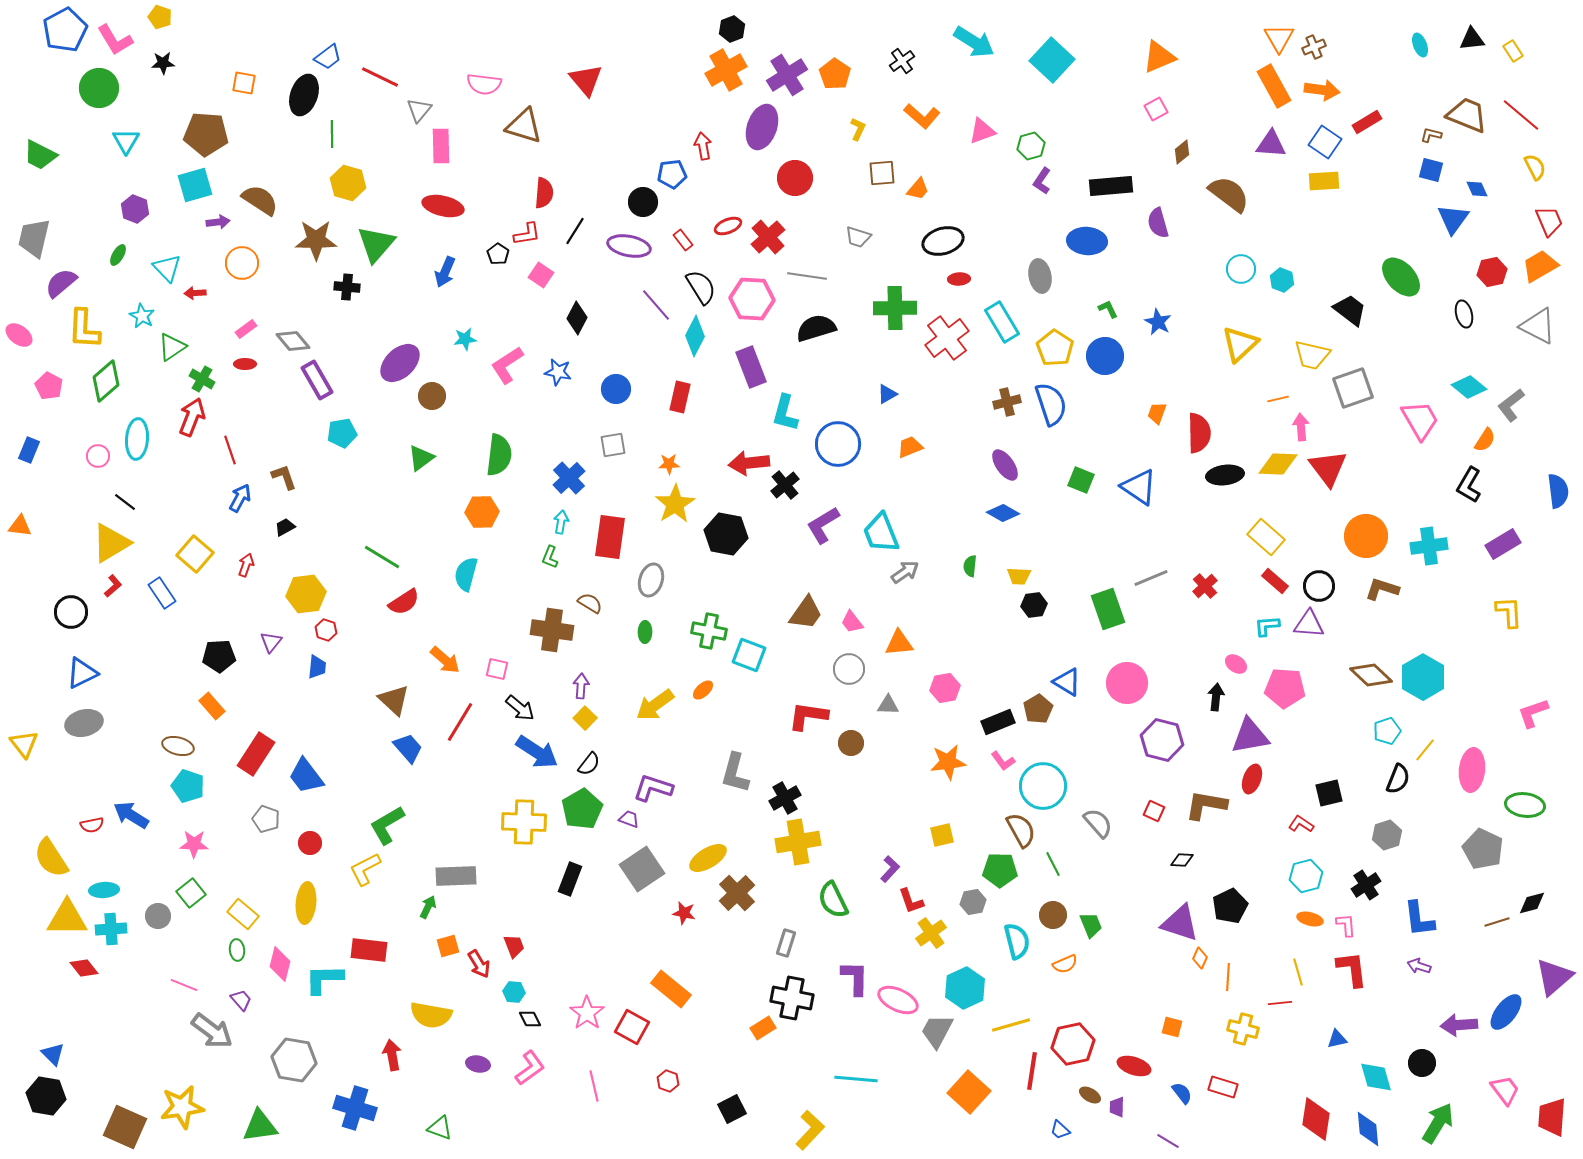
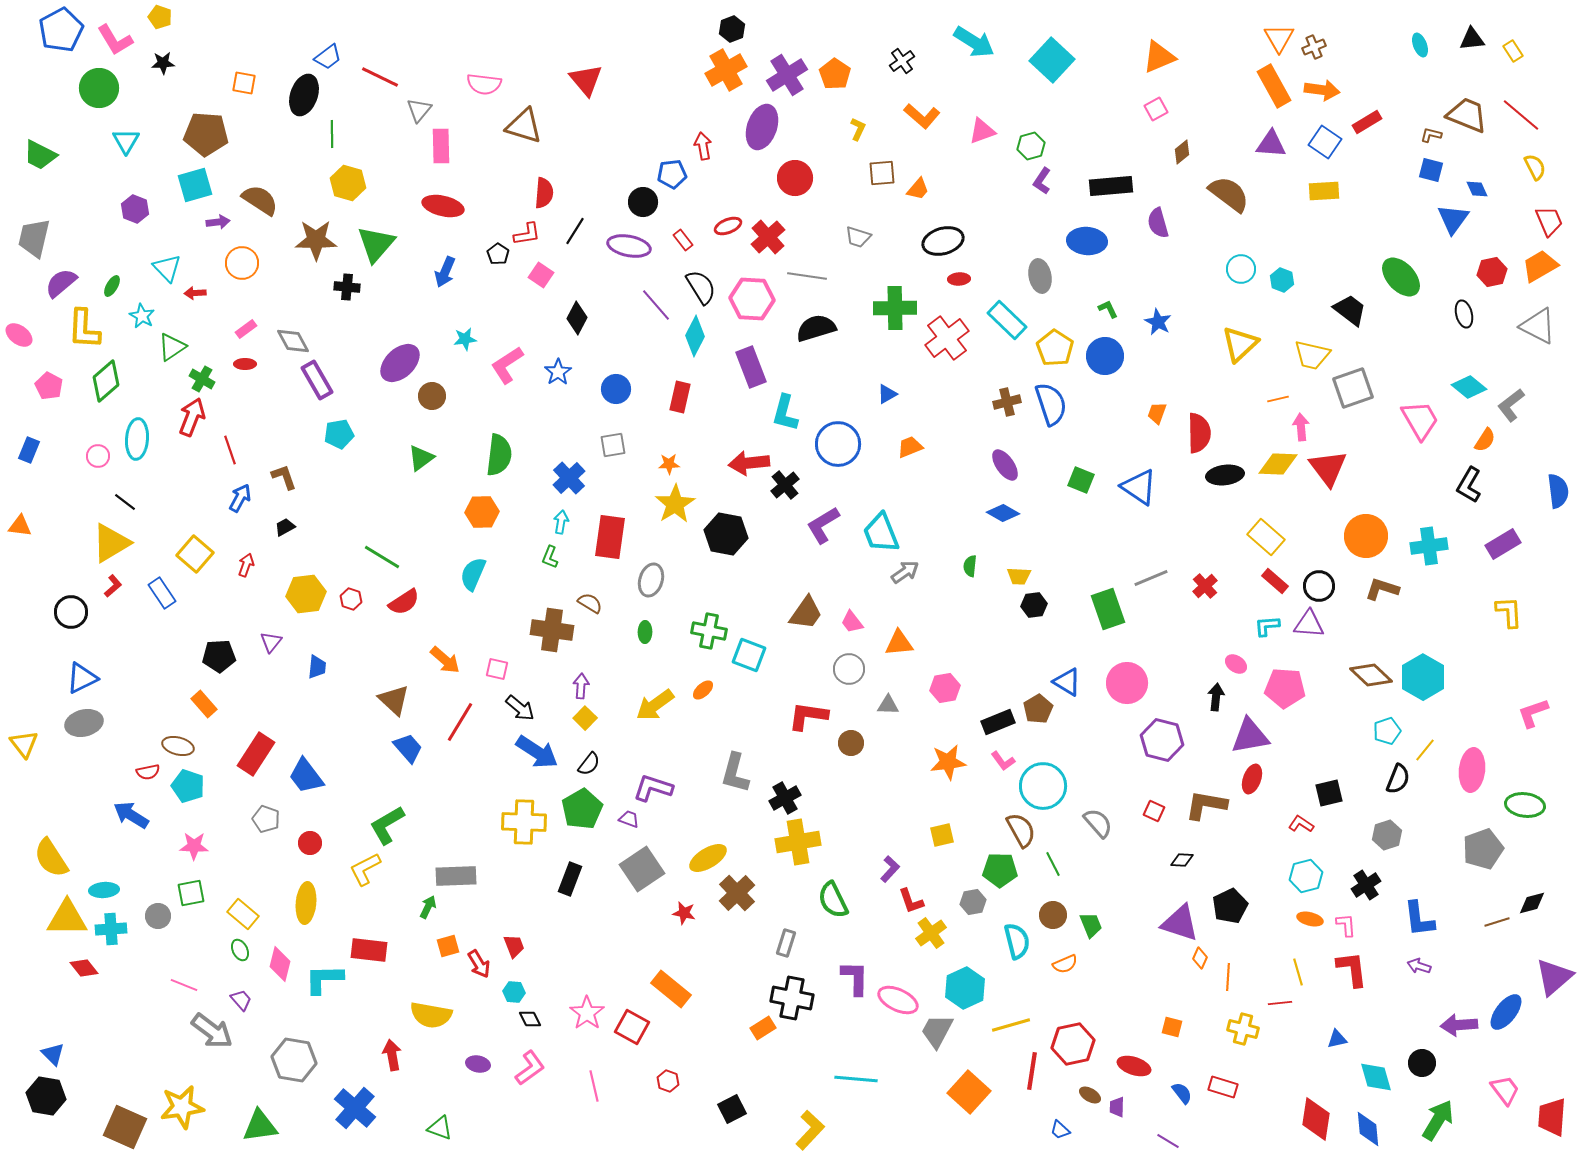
blue pentagon at (65, 30): moved 4 px left
yellow rectangle at (1324, 181): moved 10 px down
green ellipse at (118, 255): moved 6 px left, 31 px down
cyan rectangle at (1002, 322): moved 5 px right, 2 px up; rotated 15 degrees counterclockwise
gray diamond at (293, 341): rotated 12 degrees clockwise
blue star at (558, 372): rotated 28 degrees clockwise
cyan pentagon at (342, 433): moved 3 px left, 1 px down
cyan semicircle at (466, 574): moved 7 px right; rotated 8 degrees clockwise
red hexagon at (326, 630): moved 25 px right, 31 px up
blue triangle at (82, 673): moved 5 px down
orange rectangle at (212, 706): moved 8 px left, 2 px up
red semicircle at (92, 825): moved 56 px right, 53 px up
pink star at (194, 844): moved 2 px down
gray pentagon at (1483, 849): rotated 27 degrees clockwise
green square at (191, 893): rotated 28 degrees clockwise
green ellipse at (237, 950): moved 3 px right; rotated 20 degrees counterclockwise
blue cross at (355, 1108): rotated 24 degrees clockwise
green arrow at (1438, 1123): moved 3 px up
